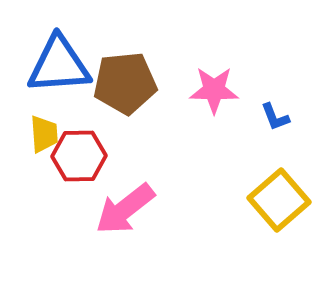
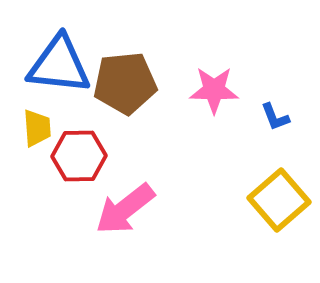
blue triangle: rotated 10 degrees clockwise
yellow trapezoid: moved 7 px left, 6 px up
